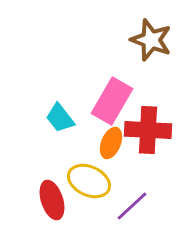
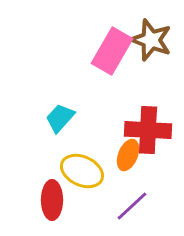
pink rectangle: moved 50 px up
cyan trapezoid: rotated 80 degrees clockwise
orange ellipse: moved 17 px right, 12 px down
yellow ellipse: moved 7 px left, 10 px up
red ellipse: rotated 18 degrees clockwise
